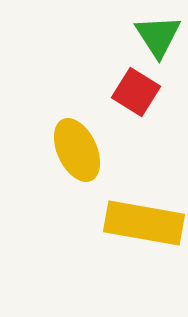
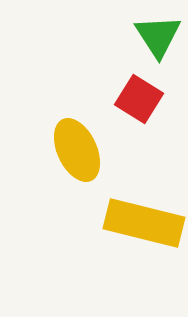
red square: moved 3 px right, 7 px down
yellow rectangle: rotated 4 degrees clockwise
